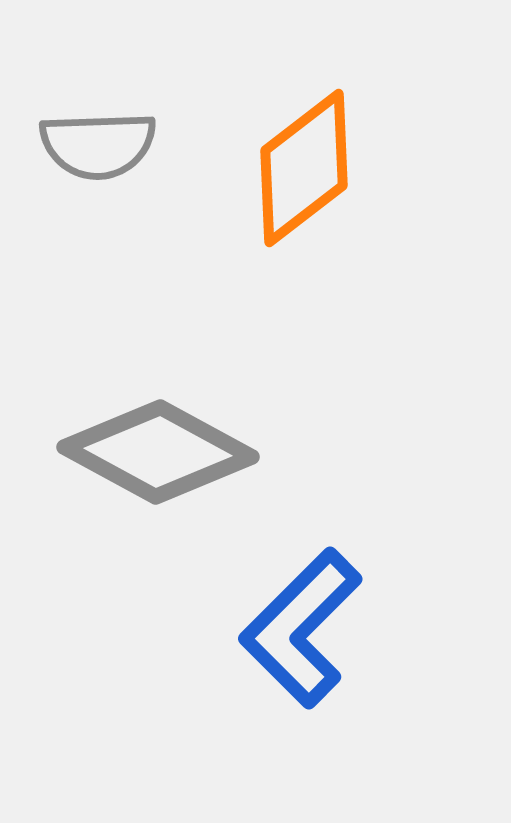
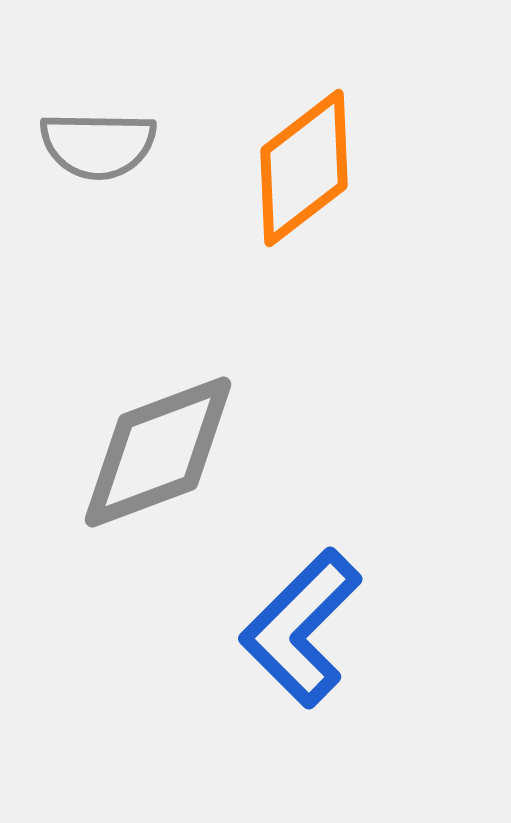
gray semicircle: rotated 3 degrees clockwise
gray diamond: rotated 49 degrees counterclockwise
